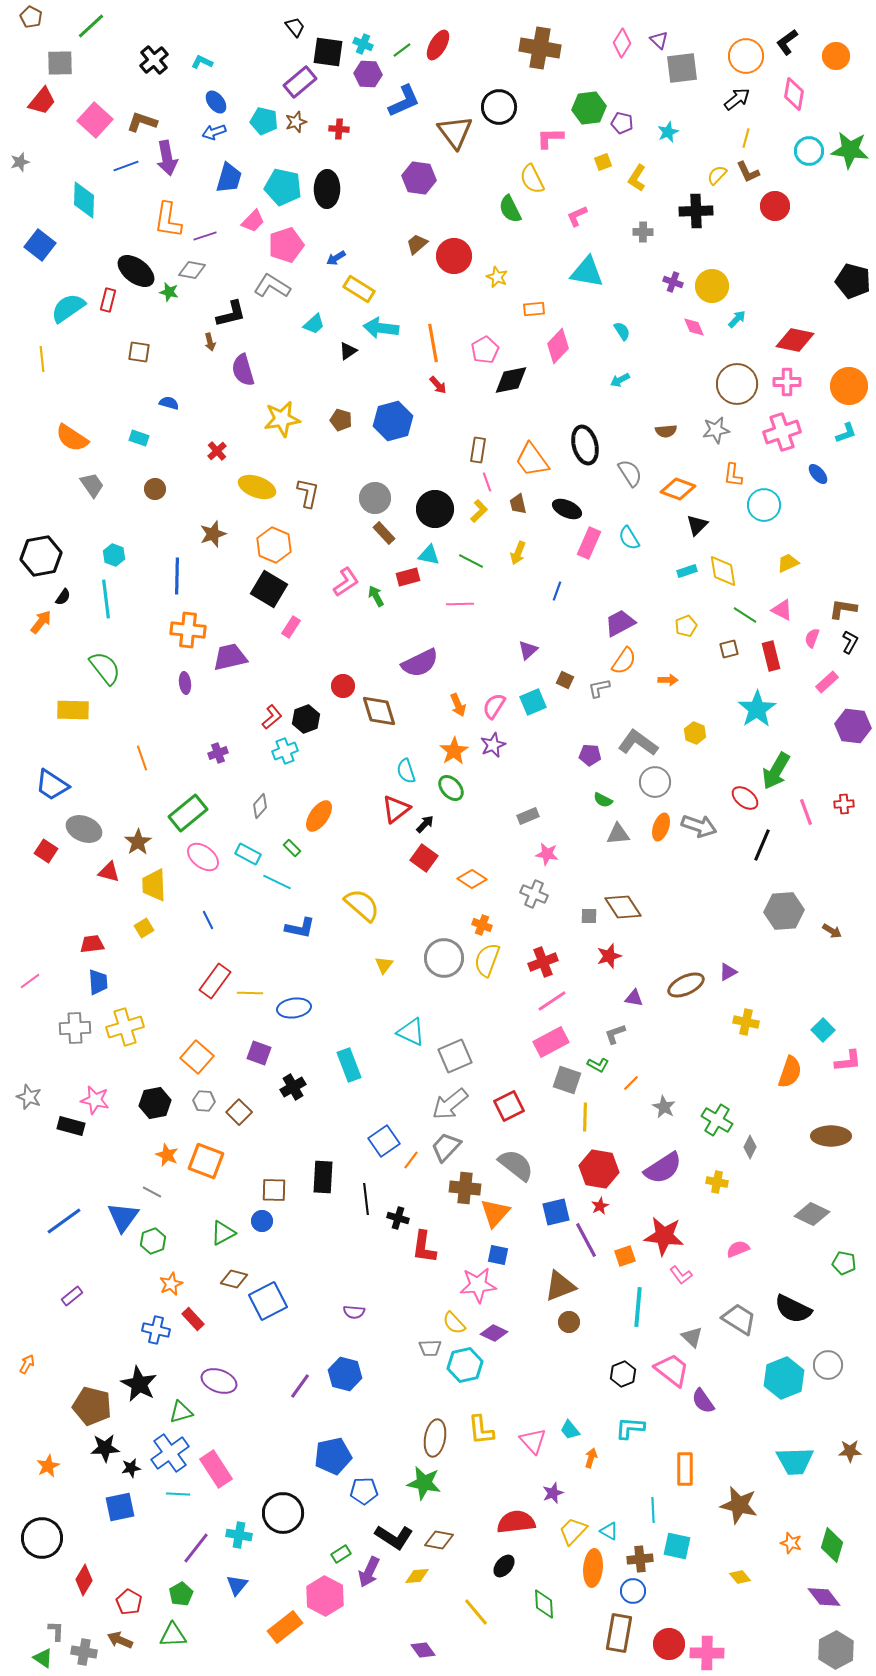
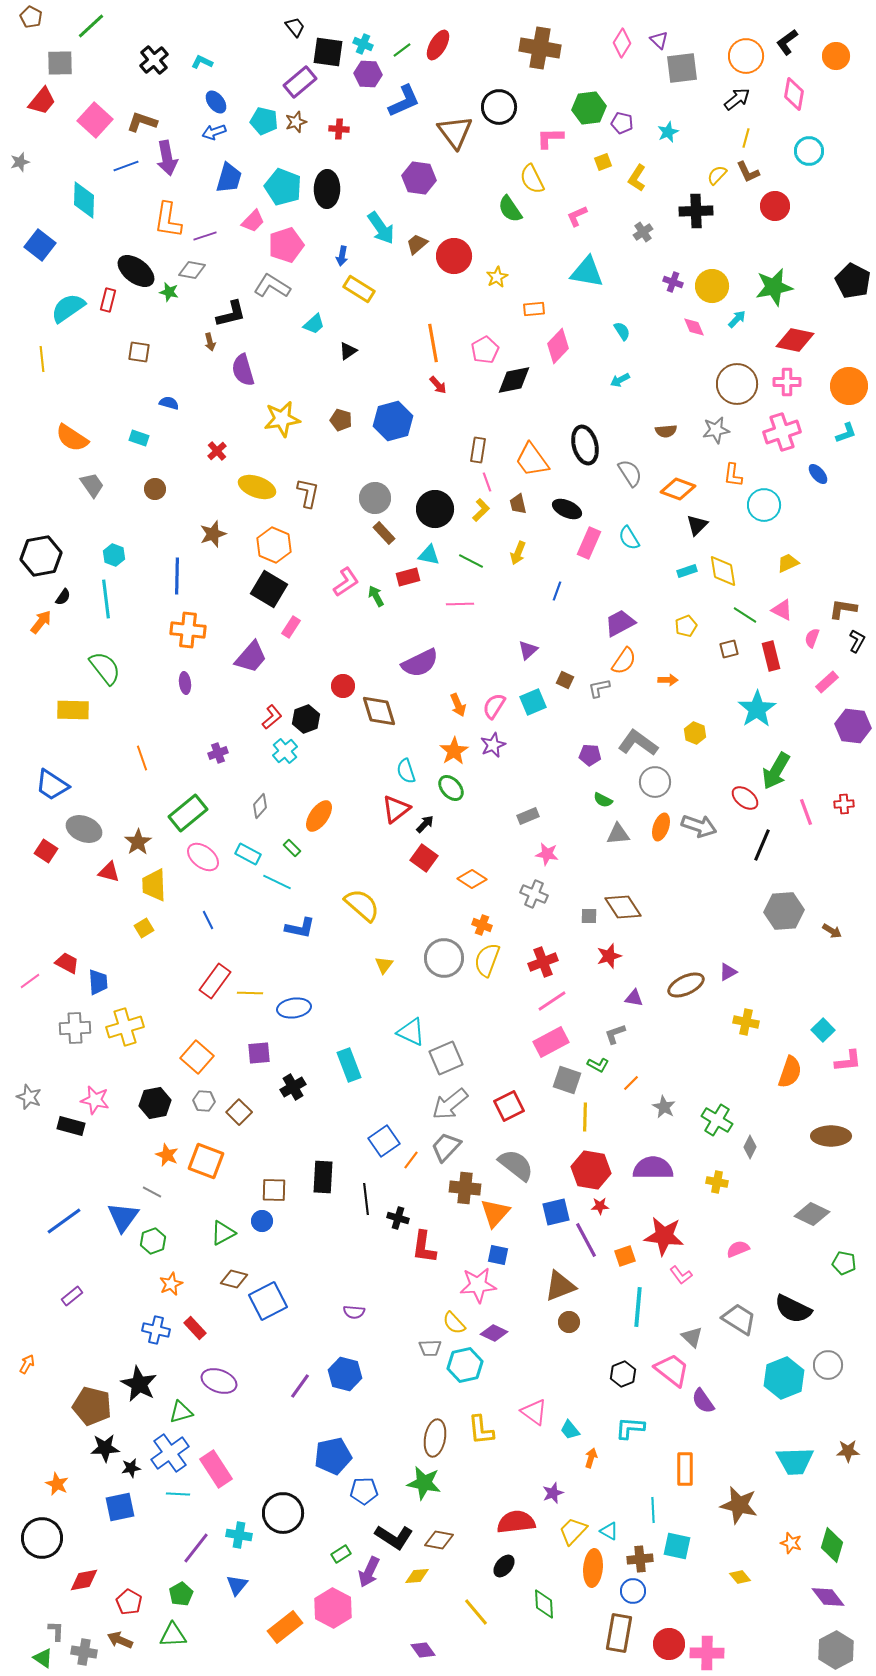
green star at (850, 150): moved 76 px left, 137 px down; rotated 18 degrees counterclockwise
cyan pentagon at (283, 187): rotated 9 degrees clockwise
green semicircle at (510, 209): rotated 8 degrees counterclockwise
gray cross at (643, 232): rotated 36 degrees counterclockwise
blue arrow at (336, 258): moved 6 px right, 2 px up; rotated 48 degrees counterclockwise
yellow star at (497, 277): rotated 20 degrees clockwise
black pentagon at (853, 281): rotated 12 degrees clockwise
cyan arrow at (381, 328): moved 100 px up; rotated 132 degrees counterclockwise
black diamond at (511, 380): moved 3 px right
yellow L-shape at (479, 511): moved 2 px right, 1 px up
black L-shape at (850, 642): moved 7 px right, 1 px up
purple trapezoid at (230, 657): moved 21 px right; rotated 144 degrees clockwise
cyan cross at (285, 751): rotated 20 degrees counterclockwise
red trapezoid at (92, 944): moved 25 px left, 19 px down; rotated 35 degrees clockwise
purple square at (259, 1053): rotated 25 degrees counterclockwise
gray square at (455, 1056): moved 9 px left, 2 px down
purple semicircle at (663, 1168): moved 10 px left; rotated 147 degrees counterclockwise
red hexagon at (599, 1169): moved 8 px left, 1 px down
red star at (600, 1206): rotated 24 degrees clockwise
red rectangle at (193, 1319): moved 2 px right, 9 px down
pink triangle at (533, 1441): moved 1 px right, 29 px up; rotated 12 degrees counterclockwise
brown star at (850, 1451): moved 2 px left
orange star at (48, 1466): moved 9 px right, 18 px down; rotated 20 degrees counterclockwise
red diamond at (84, 1580): rotated 48 degrees clockwise
pink hexagon at (325, 1596): moved 8 px right, 12 px down
purple diamond at (824, 1597): moved 4 px right
